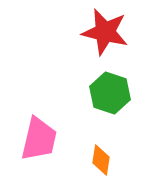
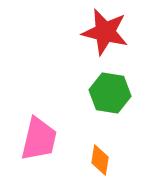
green hexagon: rotated 9 degrees counterclockwise
orange diamond: moved 1 px left
